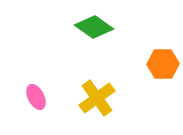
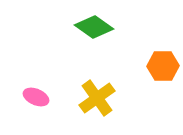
orange hexagon: moved 2 px down
pink ellipse: rotated 40 degrees counterclockwise
